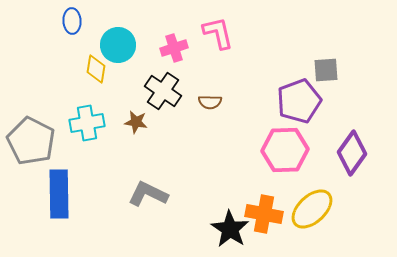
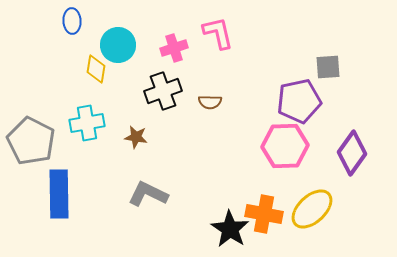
gray square: moved 2 px right, 3 px up
black cross: rotated 36 degrees clockwise
purple pentagon: rotated 9 degrees clockwise
brown star: moved 15 px down
pink hexagon: moved 4 px up
